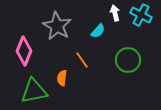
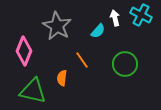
white arrow: moved 5 px down
green circle: moved 3 px left, 4 px down
green triangle: moved 1 px left; rotated 24 degrees clockwise
